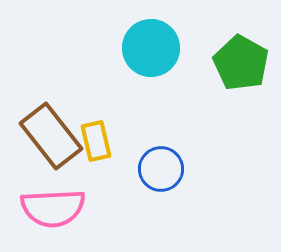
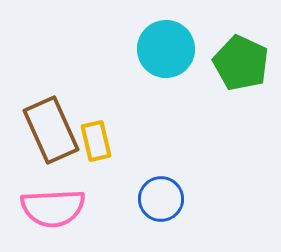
cyan circle: moved 15 px right, 1 px down
green pentagon: rotated 4 degrees counterclockwise
brown rectangle: moved 6 px up; rotated 14 degrees clockwise
blue circle: moved 30 px down
